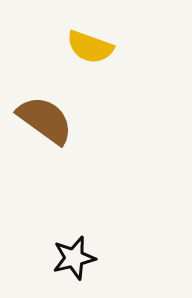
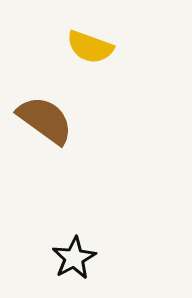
black star: rotated 15 degrees counterclockwise
